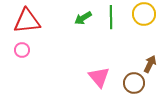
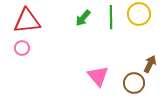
yellow circle: moved 5 px left
green arrow: rotated 18 degrees counterclockwise
pink circle: moved 2 px up
pink triangle: moved 1 px left, 1 px up
